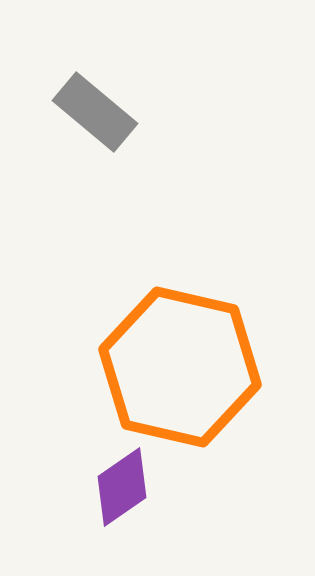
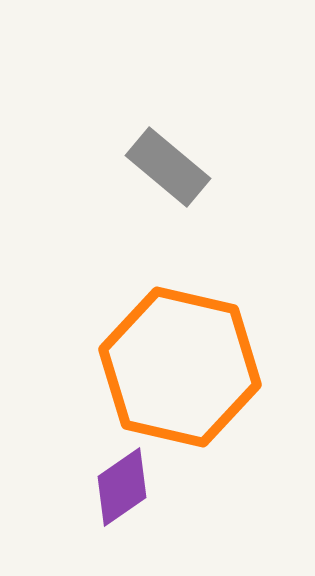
gray rectangle: moved 73 px right, 55 px down
